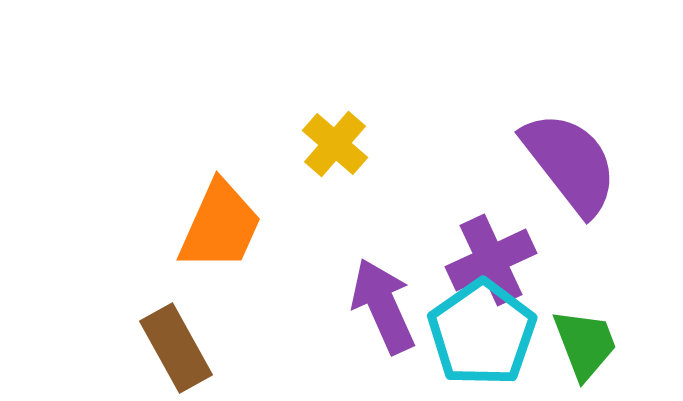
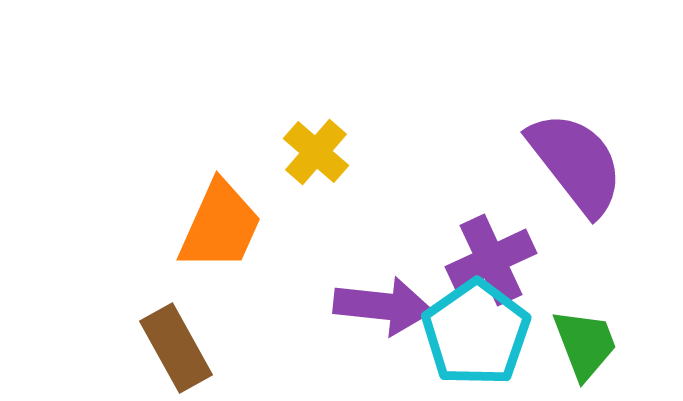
yellow cross: moved 19 px left, 8 px down
purple semicircle: moved 6 px right
purple arrow: rotated 120 degrees clockwise
cyan pentagon: moved 6 px left
